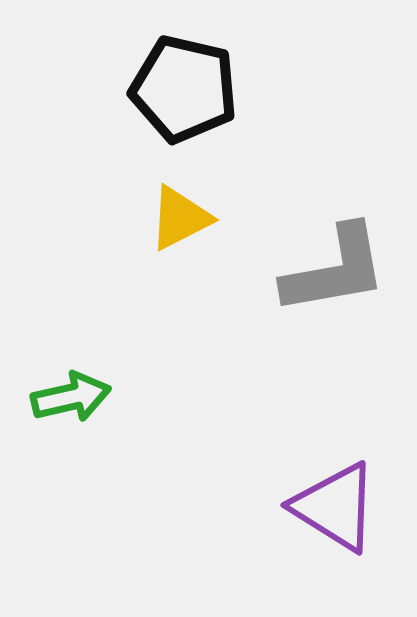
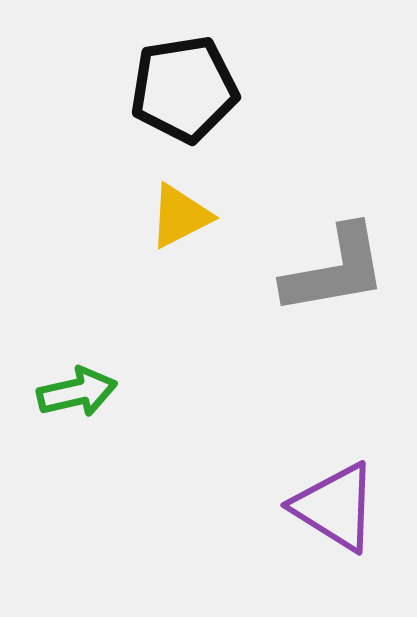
black pentagon: rotated 22 degrees counterclockwise
yellow triangle: moved 2 px up
green arrow: moved 6 px right, 5 px up
